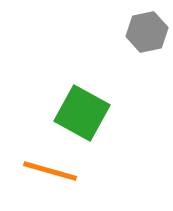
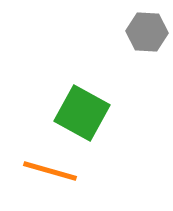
gray hexagon: rotated 15 degrees clockwise
